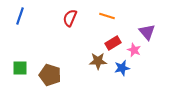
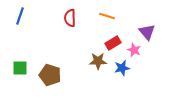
red semicircle: rotated 24 degrees counterclockwise
